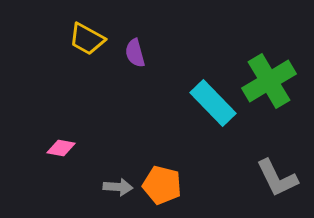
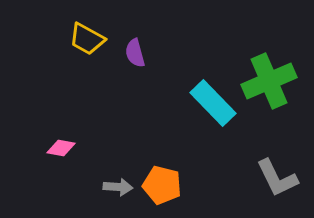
green cross: rotated 8 degrees clockwise
